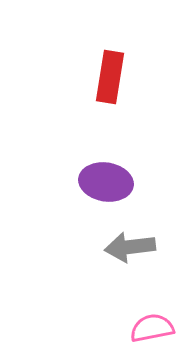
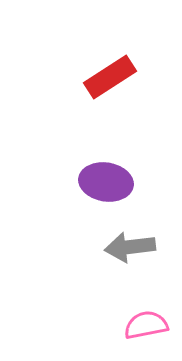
red rectangle: rotated 48 degrees clockwise
pink semicircle: moved 6 px left, 3 px up
